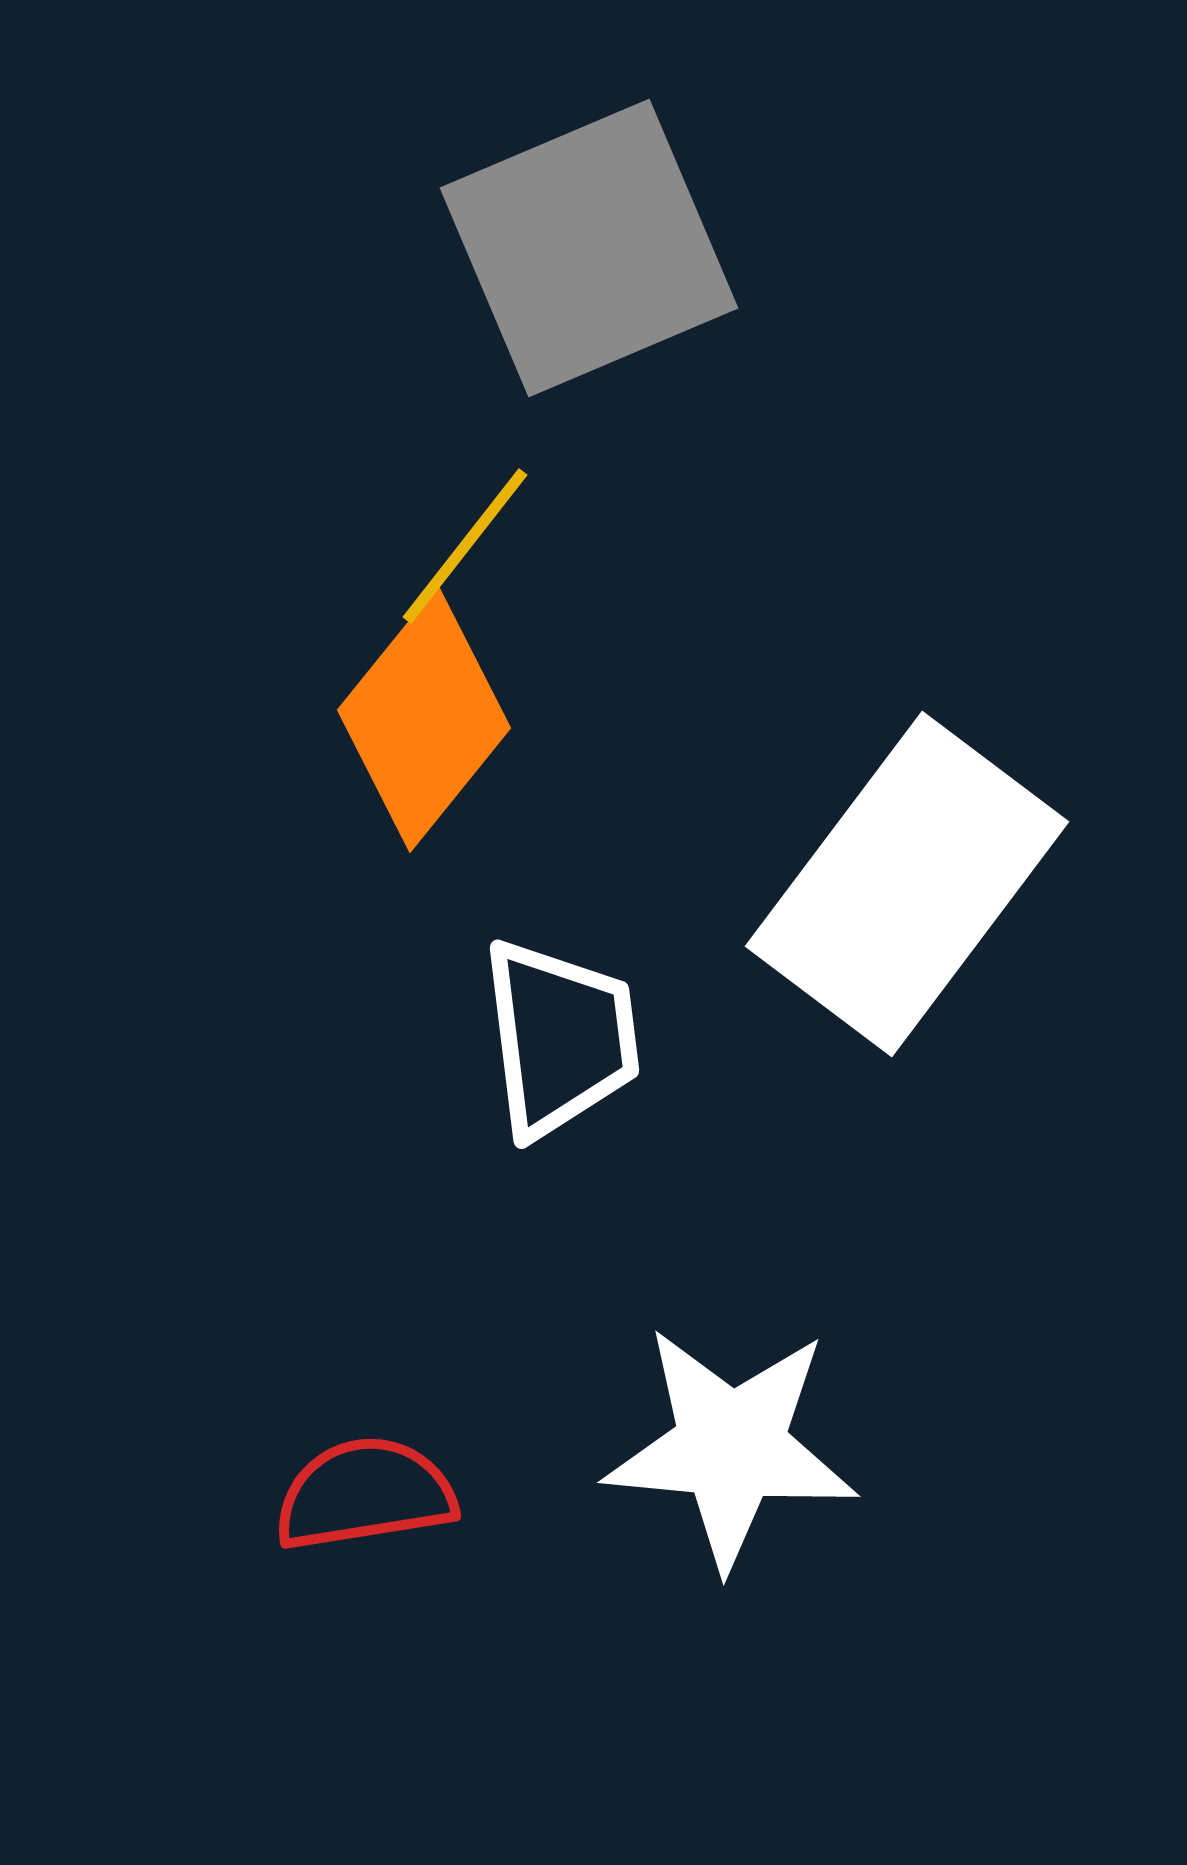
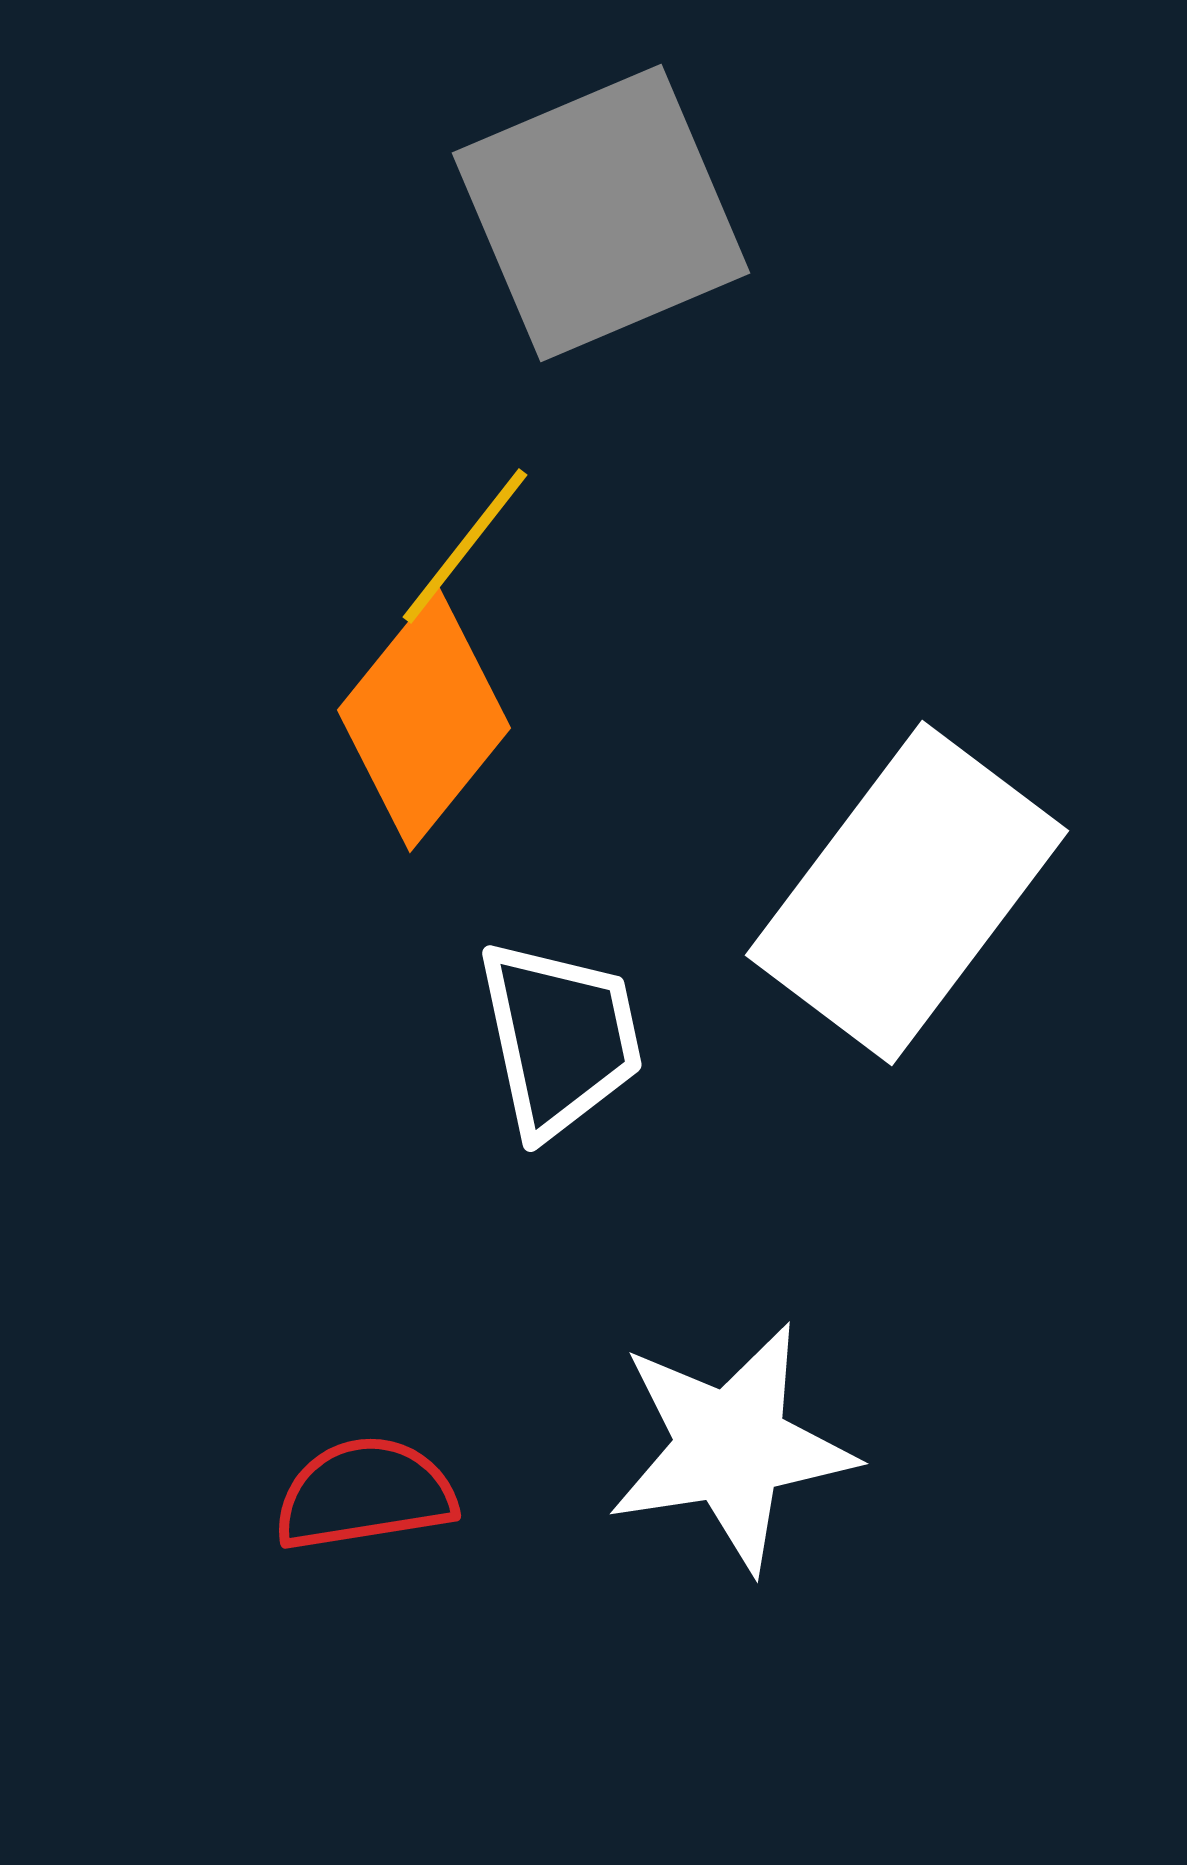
gray square: moved 12 px right, 35 px up
white rectangle: moved 9 px down
white trapezoid: rotated 5 degrees counterclockwise
white star: rotated 14 degrees counterclockwise
